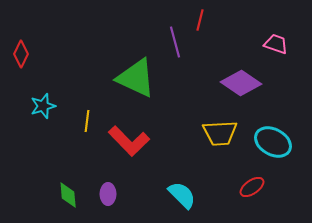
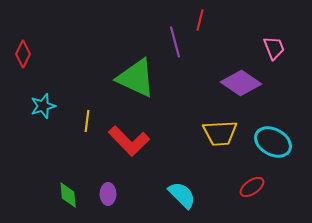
pink trapezoid: moved 2 px left, 4 px down; rotated 50 degrees clockwise
red diamond: moved 2 px right
